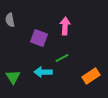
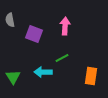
purple square: moved 5 px left, 4 px up
orange rectangle: rotated 48 degrees counterclockwise
